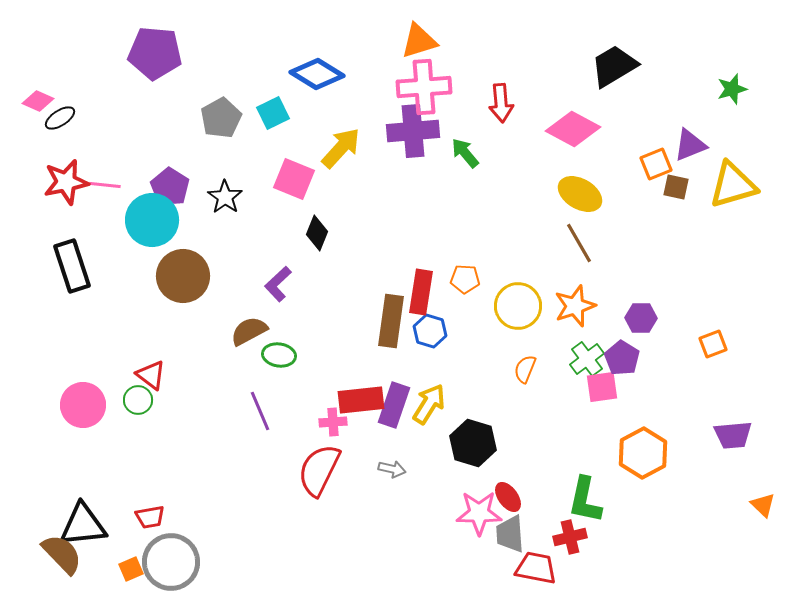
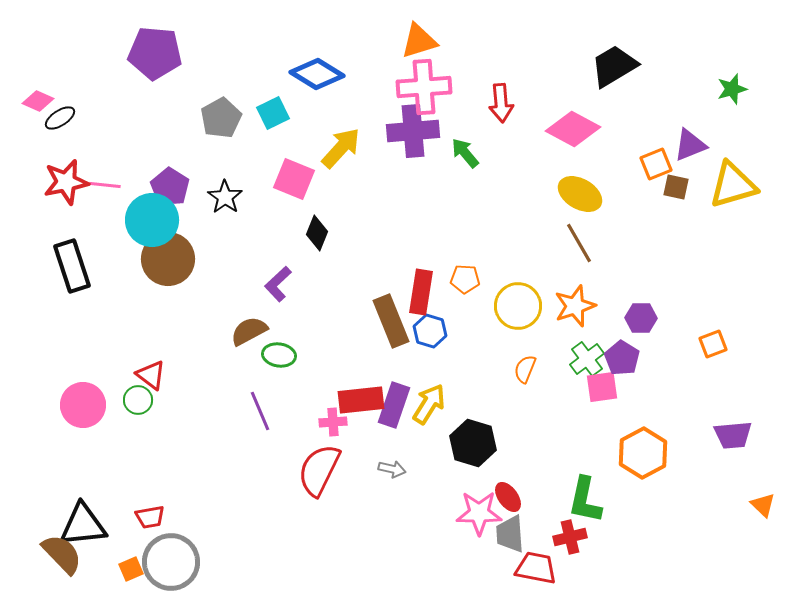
brown circle at (183, 276): moved 15 px left, 17 px up
brown rectangle at (391, 321): rotated 30 degrees counterclockwise
